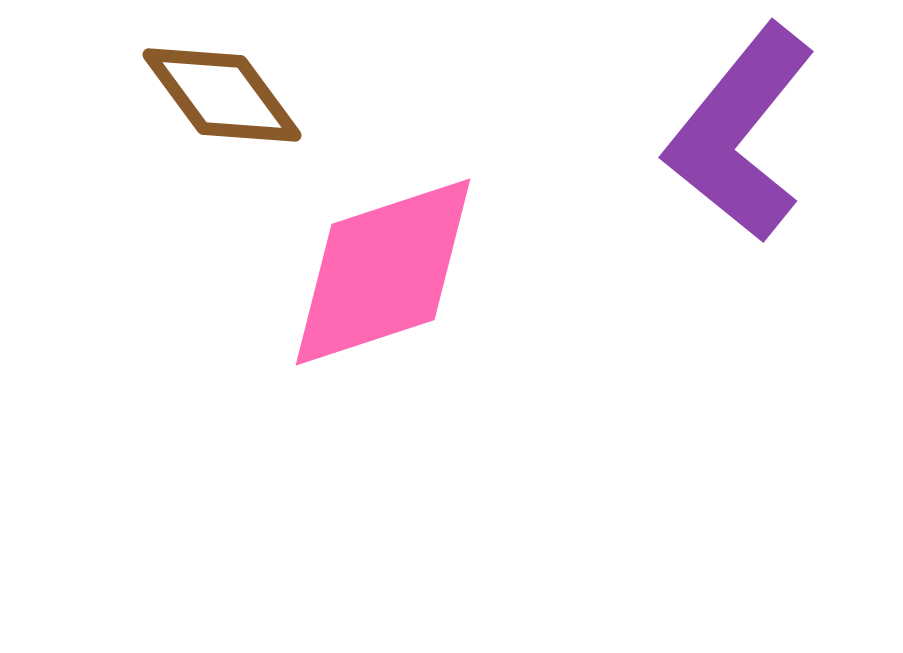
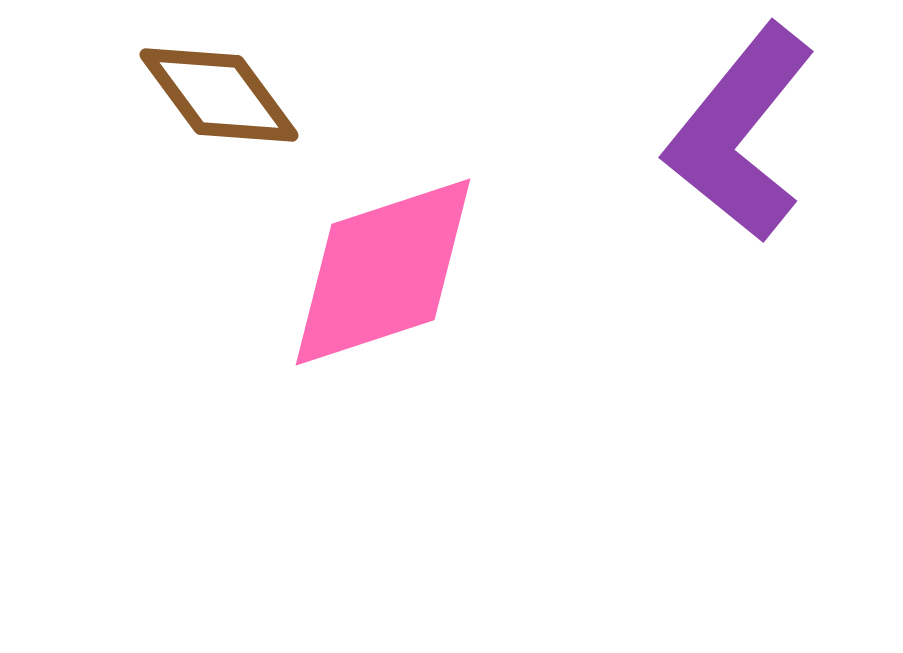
brown diamond: moved 3 px left
